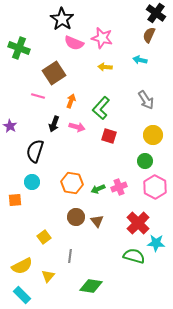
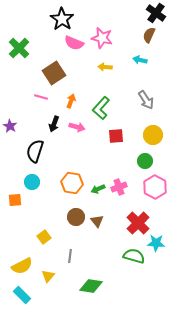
green cross: rotated 25 degrees clockwise
pink line: moved 3 px right, 1 px down
red square: moved 7 px right; rotated 21 degrees counterclockwise
